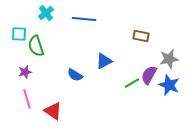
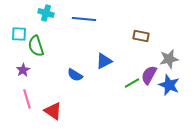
cyan cross: rotated 35 degrees counterclockwise
purple star: moved 2 px left, 2 px up; rotated 16 degrees counterclockwise
